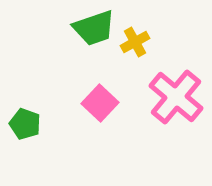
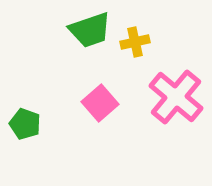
green trapezoid: moved 4 px left, 2 px down
yellow cross: rotated 16 degrees clockwise
pink square: rotated 6 degrees clockwise
